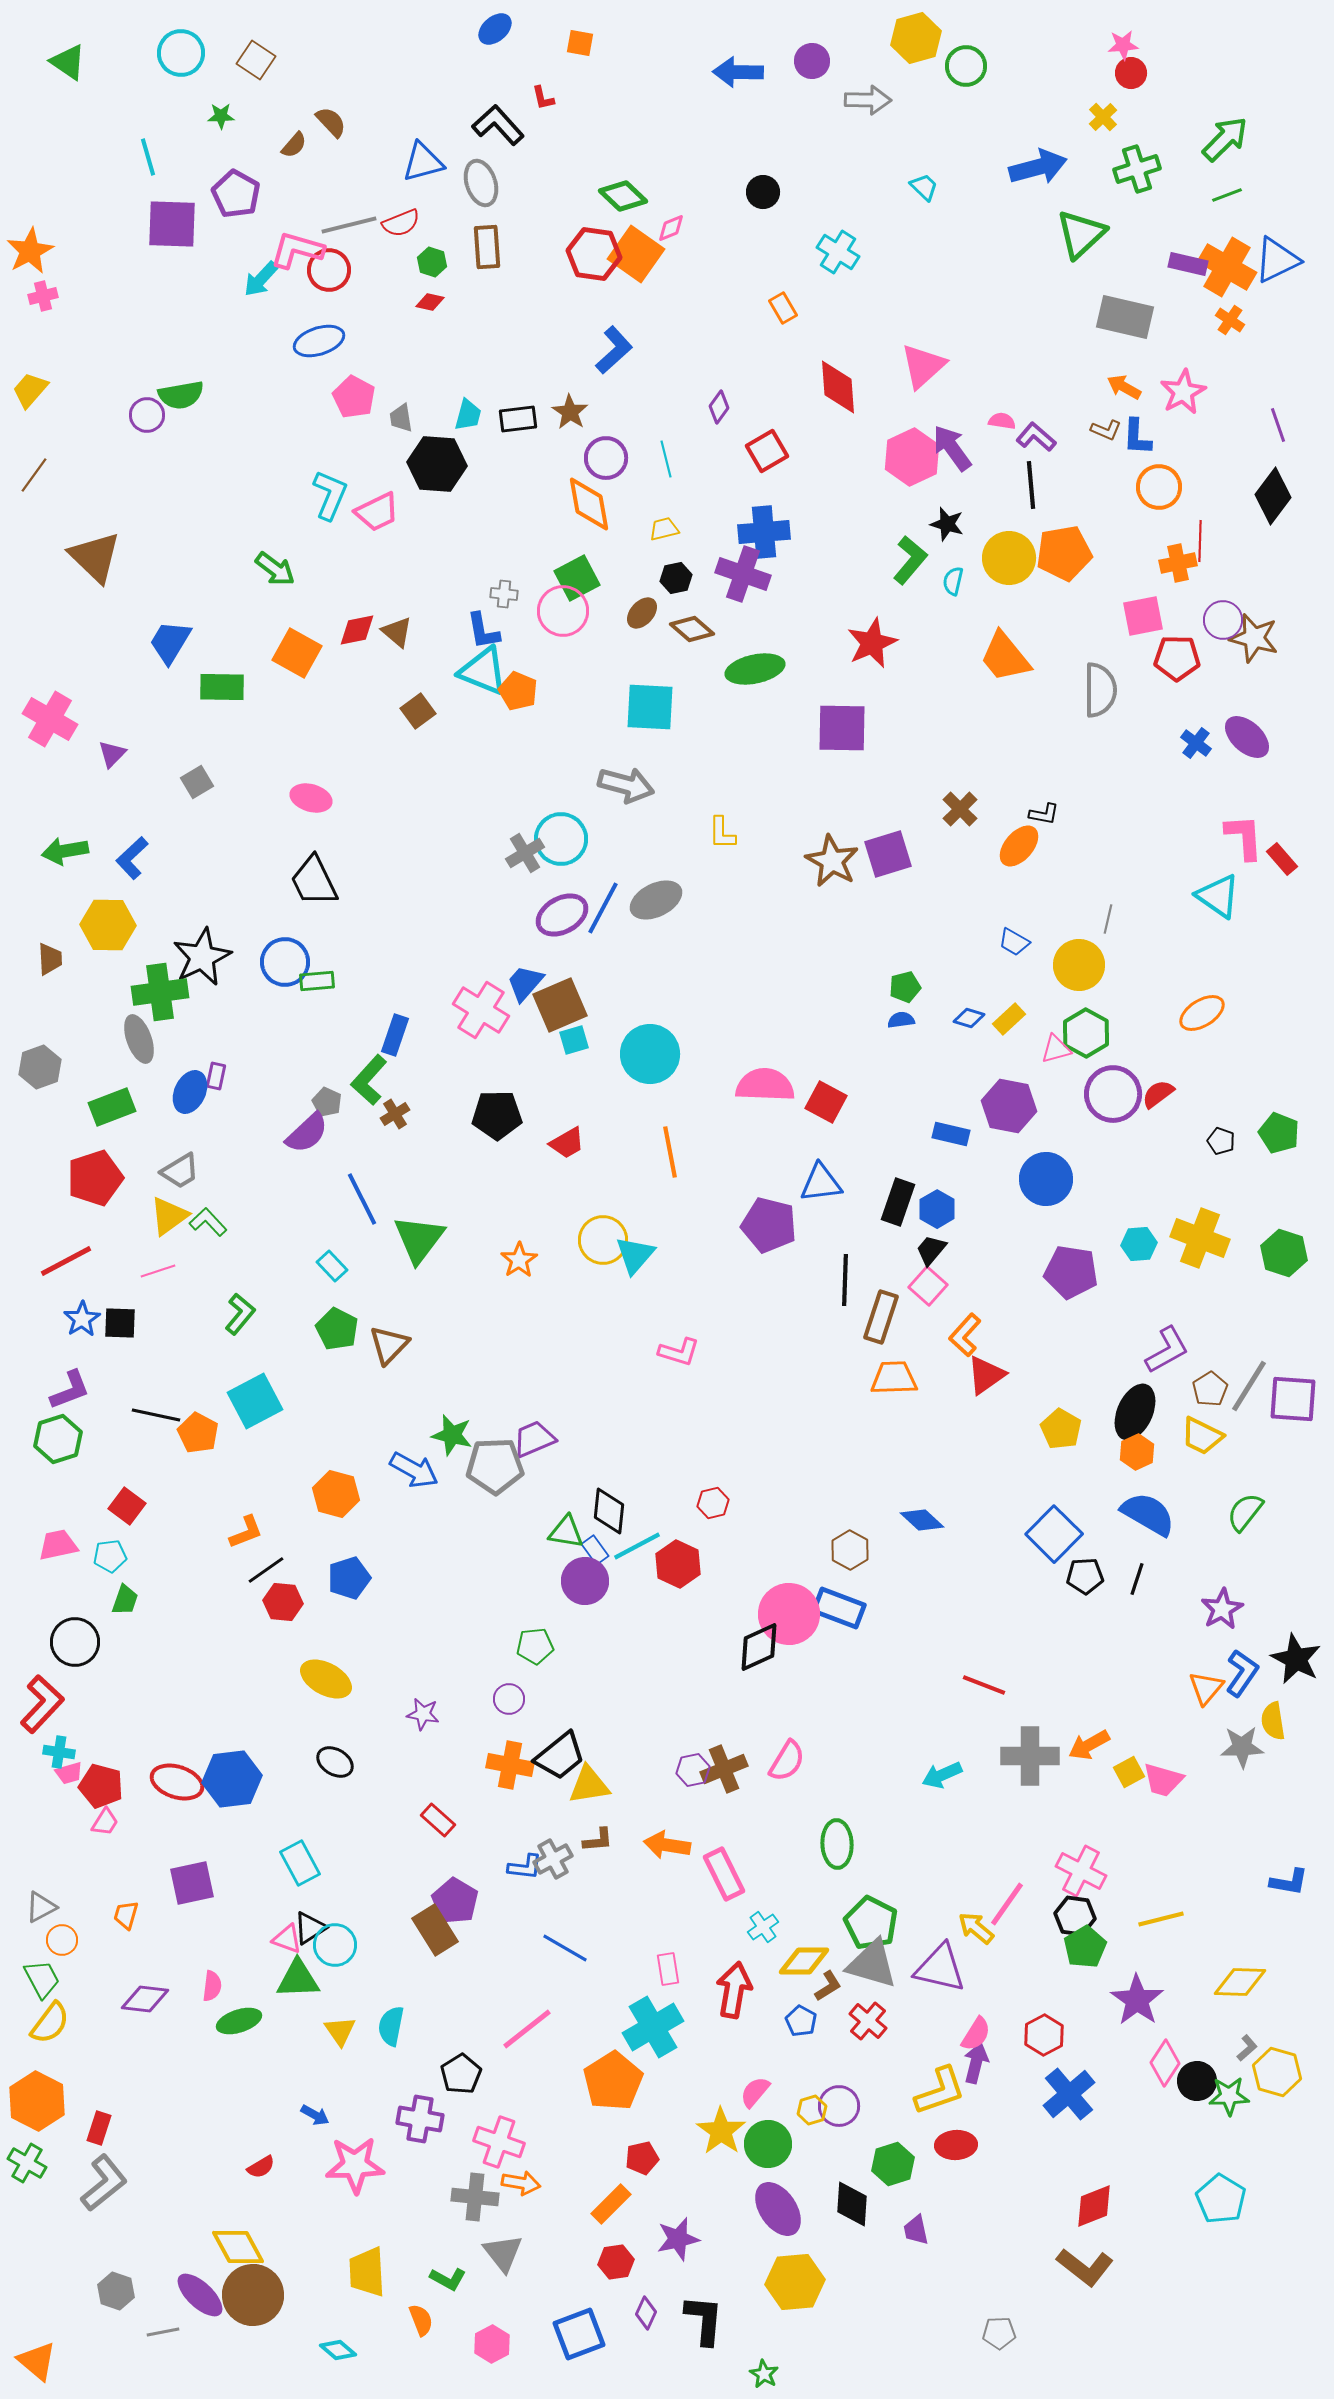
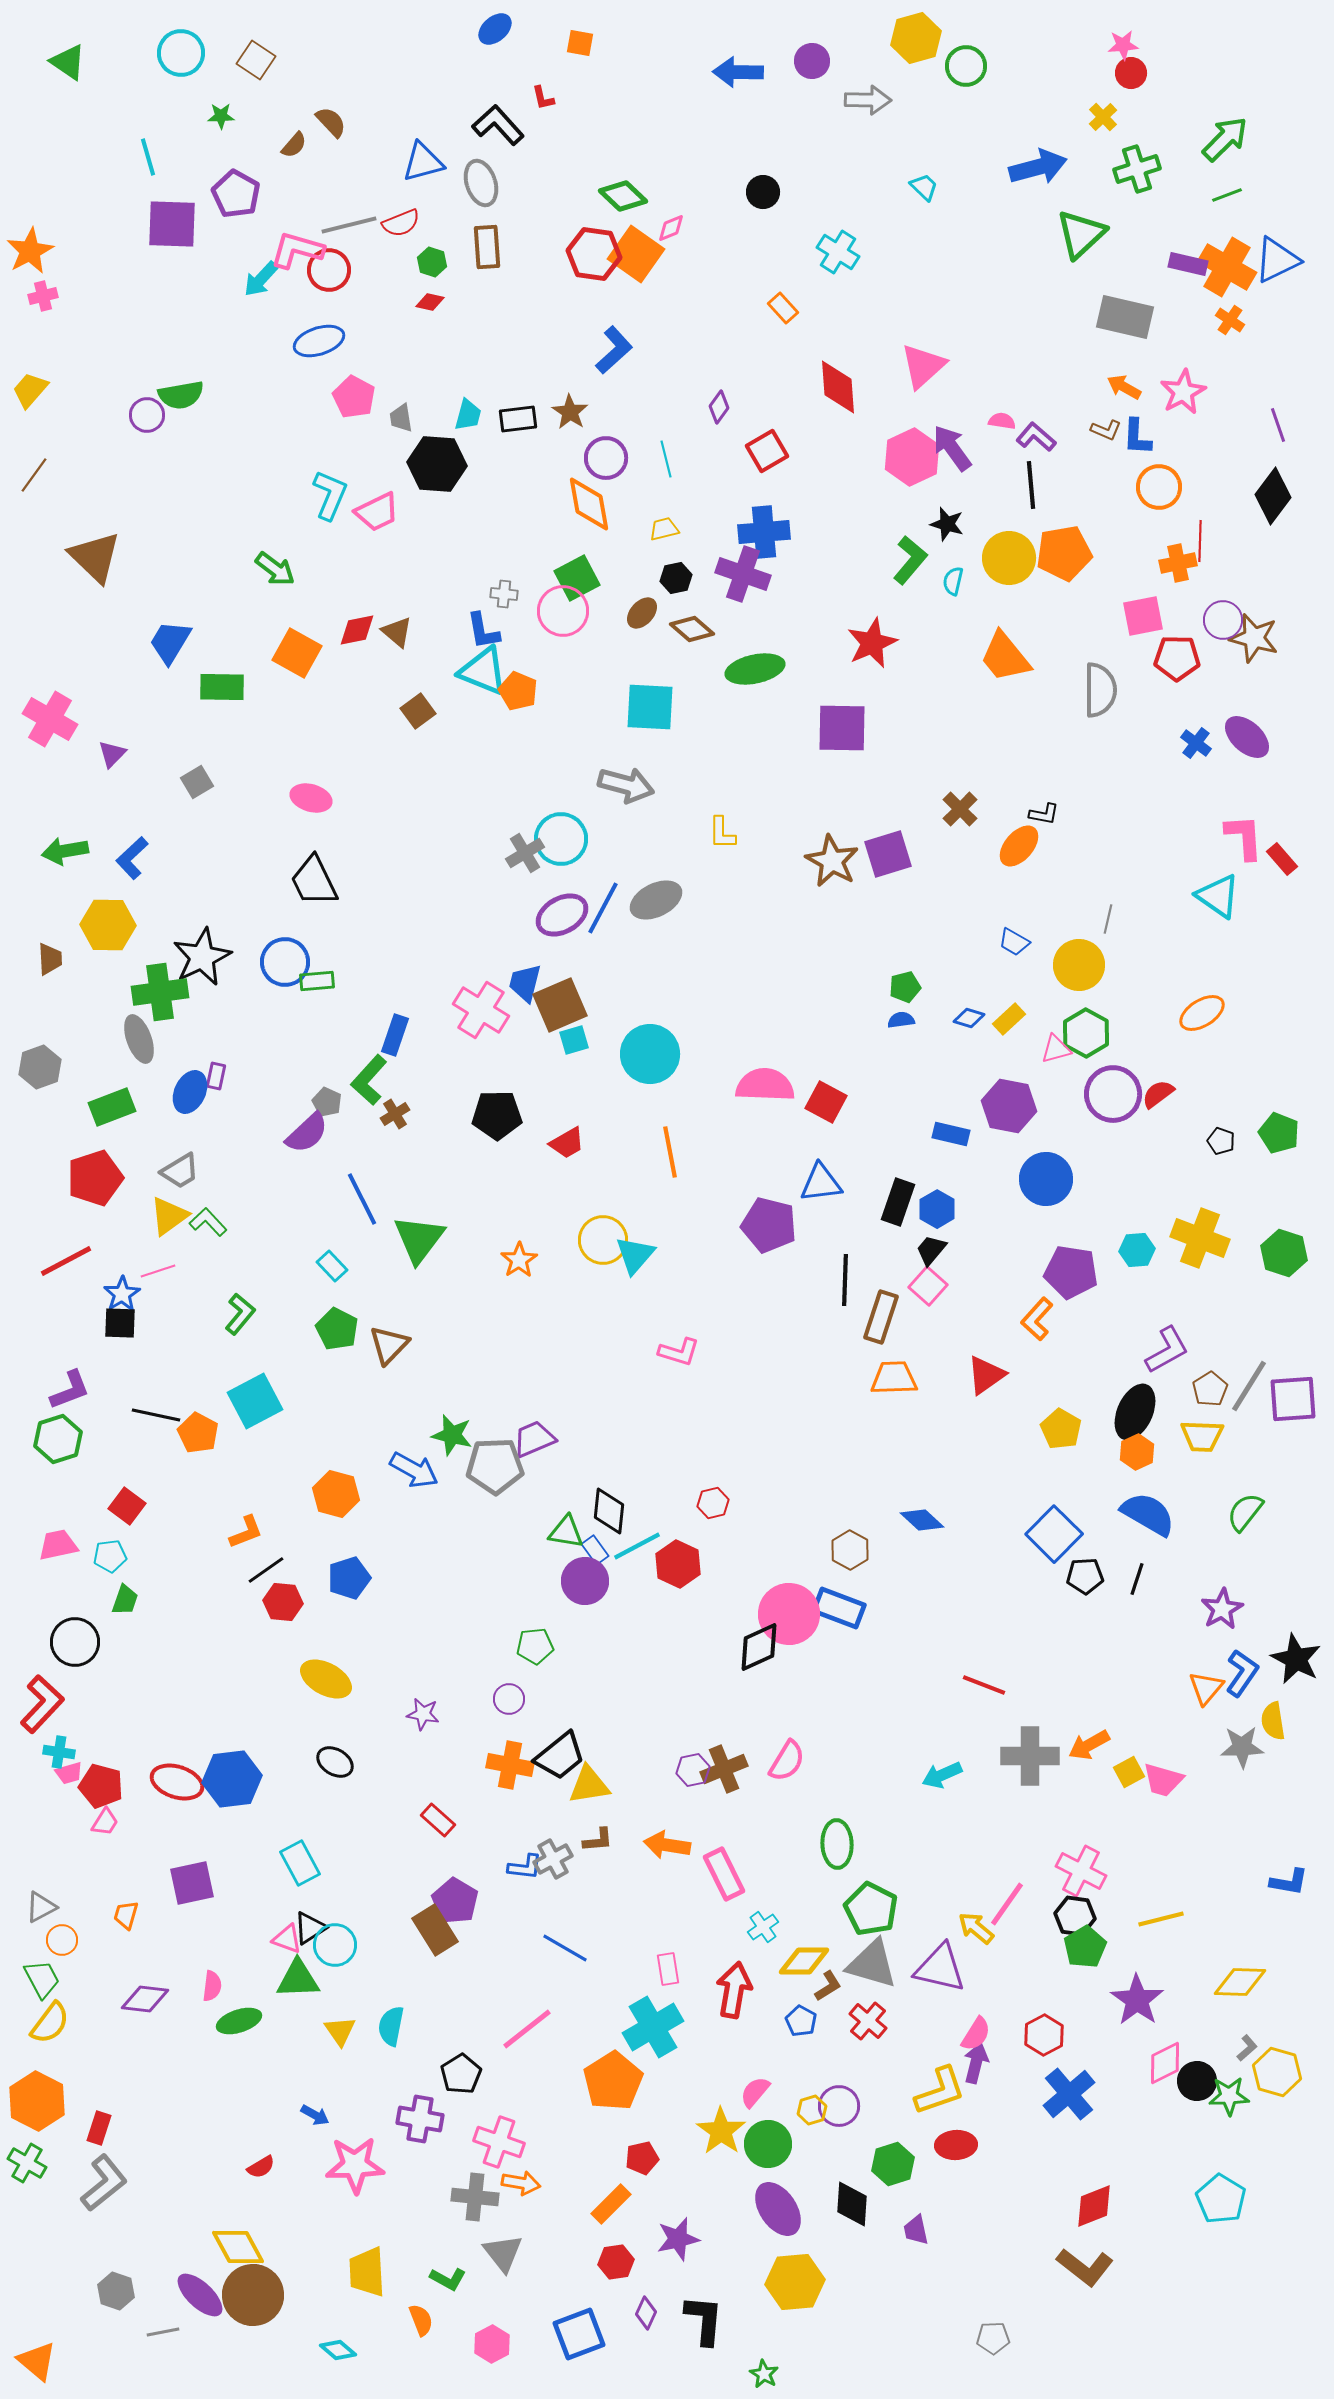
orange rectangle at (783, 308): rotated 12 degrees counterclockwise
blue trapezoid at (525, 983): rotated 27 degrees counterclockwise
cyan hexagon at (1139, 1244): moved 2 px left, 6 px down
blue star at (82, 1319): moved 40 px right, 25 px up
orange L-shape at (965, 1335): moved 72 px right, 16 px up
purple square at (1293, 1399): rotated 8 degrees counterclockwise
yellow trapezoid at (1202, 1436): rotated 24 degrees counterclockwise
green pentagon at (871, 1923): moved 14 px up
pink diamond at (1165, 2063): rotated 30 degrees clockwise
gray pentagon at (999, 2333): moved 6 px left, 5 px down
